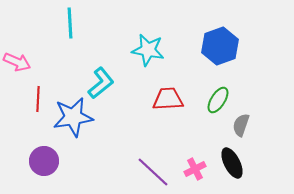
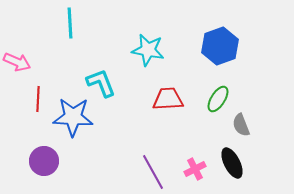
cyan L-shape: rotated 72 degrees counterclockwise
green ellipse: moved 1 px up
blue star: rotated 12 degrees clockwise
gray semicircle: rotated 40 degrees counterclockwise
purple line: rotated 18 degrees clockwise
